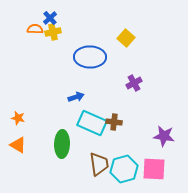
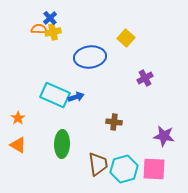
orange semicircle: moved 4 px right
blue ellipse: rotated 8 degrees counterclockwise
purple cross: moved 11 px right, 5 px up
orange star: rotated 24 degrees clockwise
cyan rectangle: moved 37 px left, 28 px up
brown trapezoid: moved 1 px left
